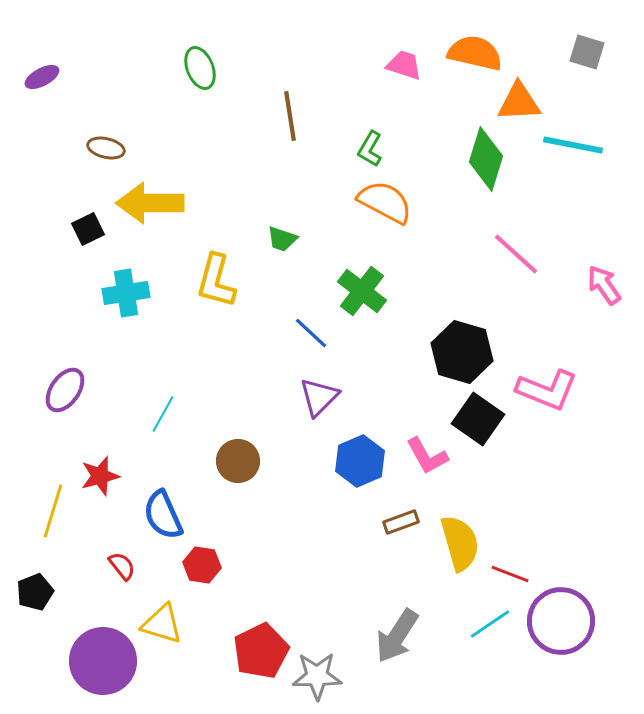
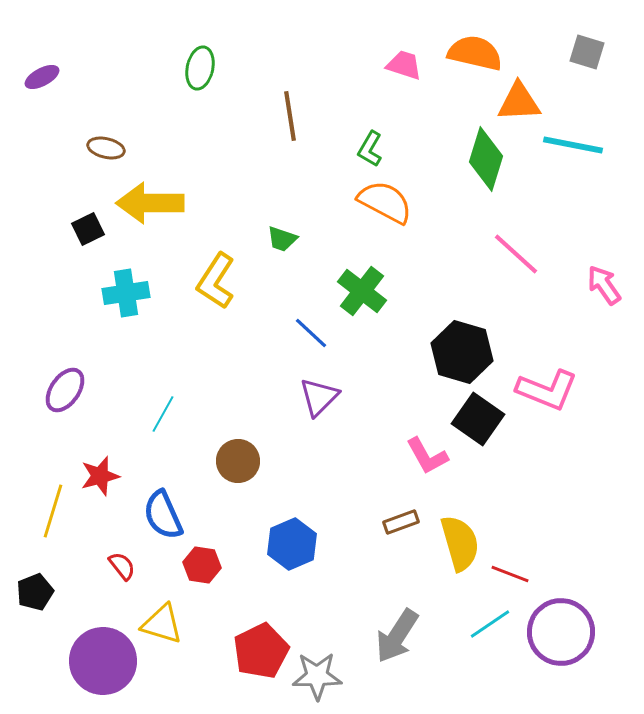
green ellipse at (200, 68): rotated 33 degrees clockwise
yellow L-shape at (216, 281): rotated 18 degrees clockwise
blue hexagon at (360, 461): moved 68 px left, 83 px down
purple circle at (561, 621): moved 11 px down
